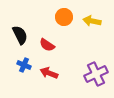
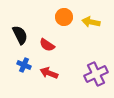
yellow arrow: moved 1 px left, 1 px down
